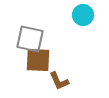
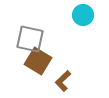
brown square: moved 1 px down; rotated 28 degrees clockwise
brown L-shape: moved 4 px right; rotated 70 degrees clockwise
